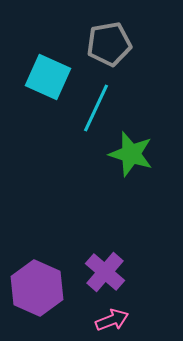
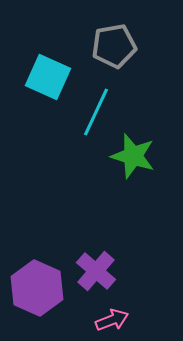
gray pentagon: moved 5 px right, 2 px down
cyan line: moved 4 px down
green star: moved 2 px right, 2 px down
purple cross: moved 9 px left, 1 px up
